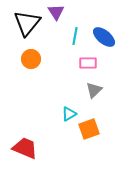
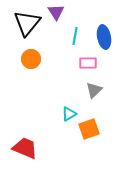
blue ellipse: rotated 40 degrees clockwise
